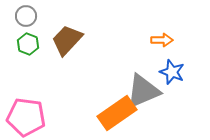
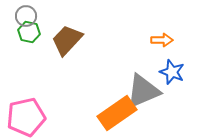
green hexagon: moved 1 px right, 12 px up; rotated 10 degrees counterclockwise
pink pentagon: rotated 21 degrees counterclockwise
